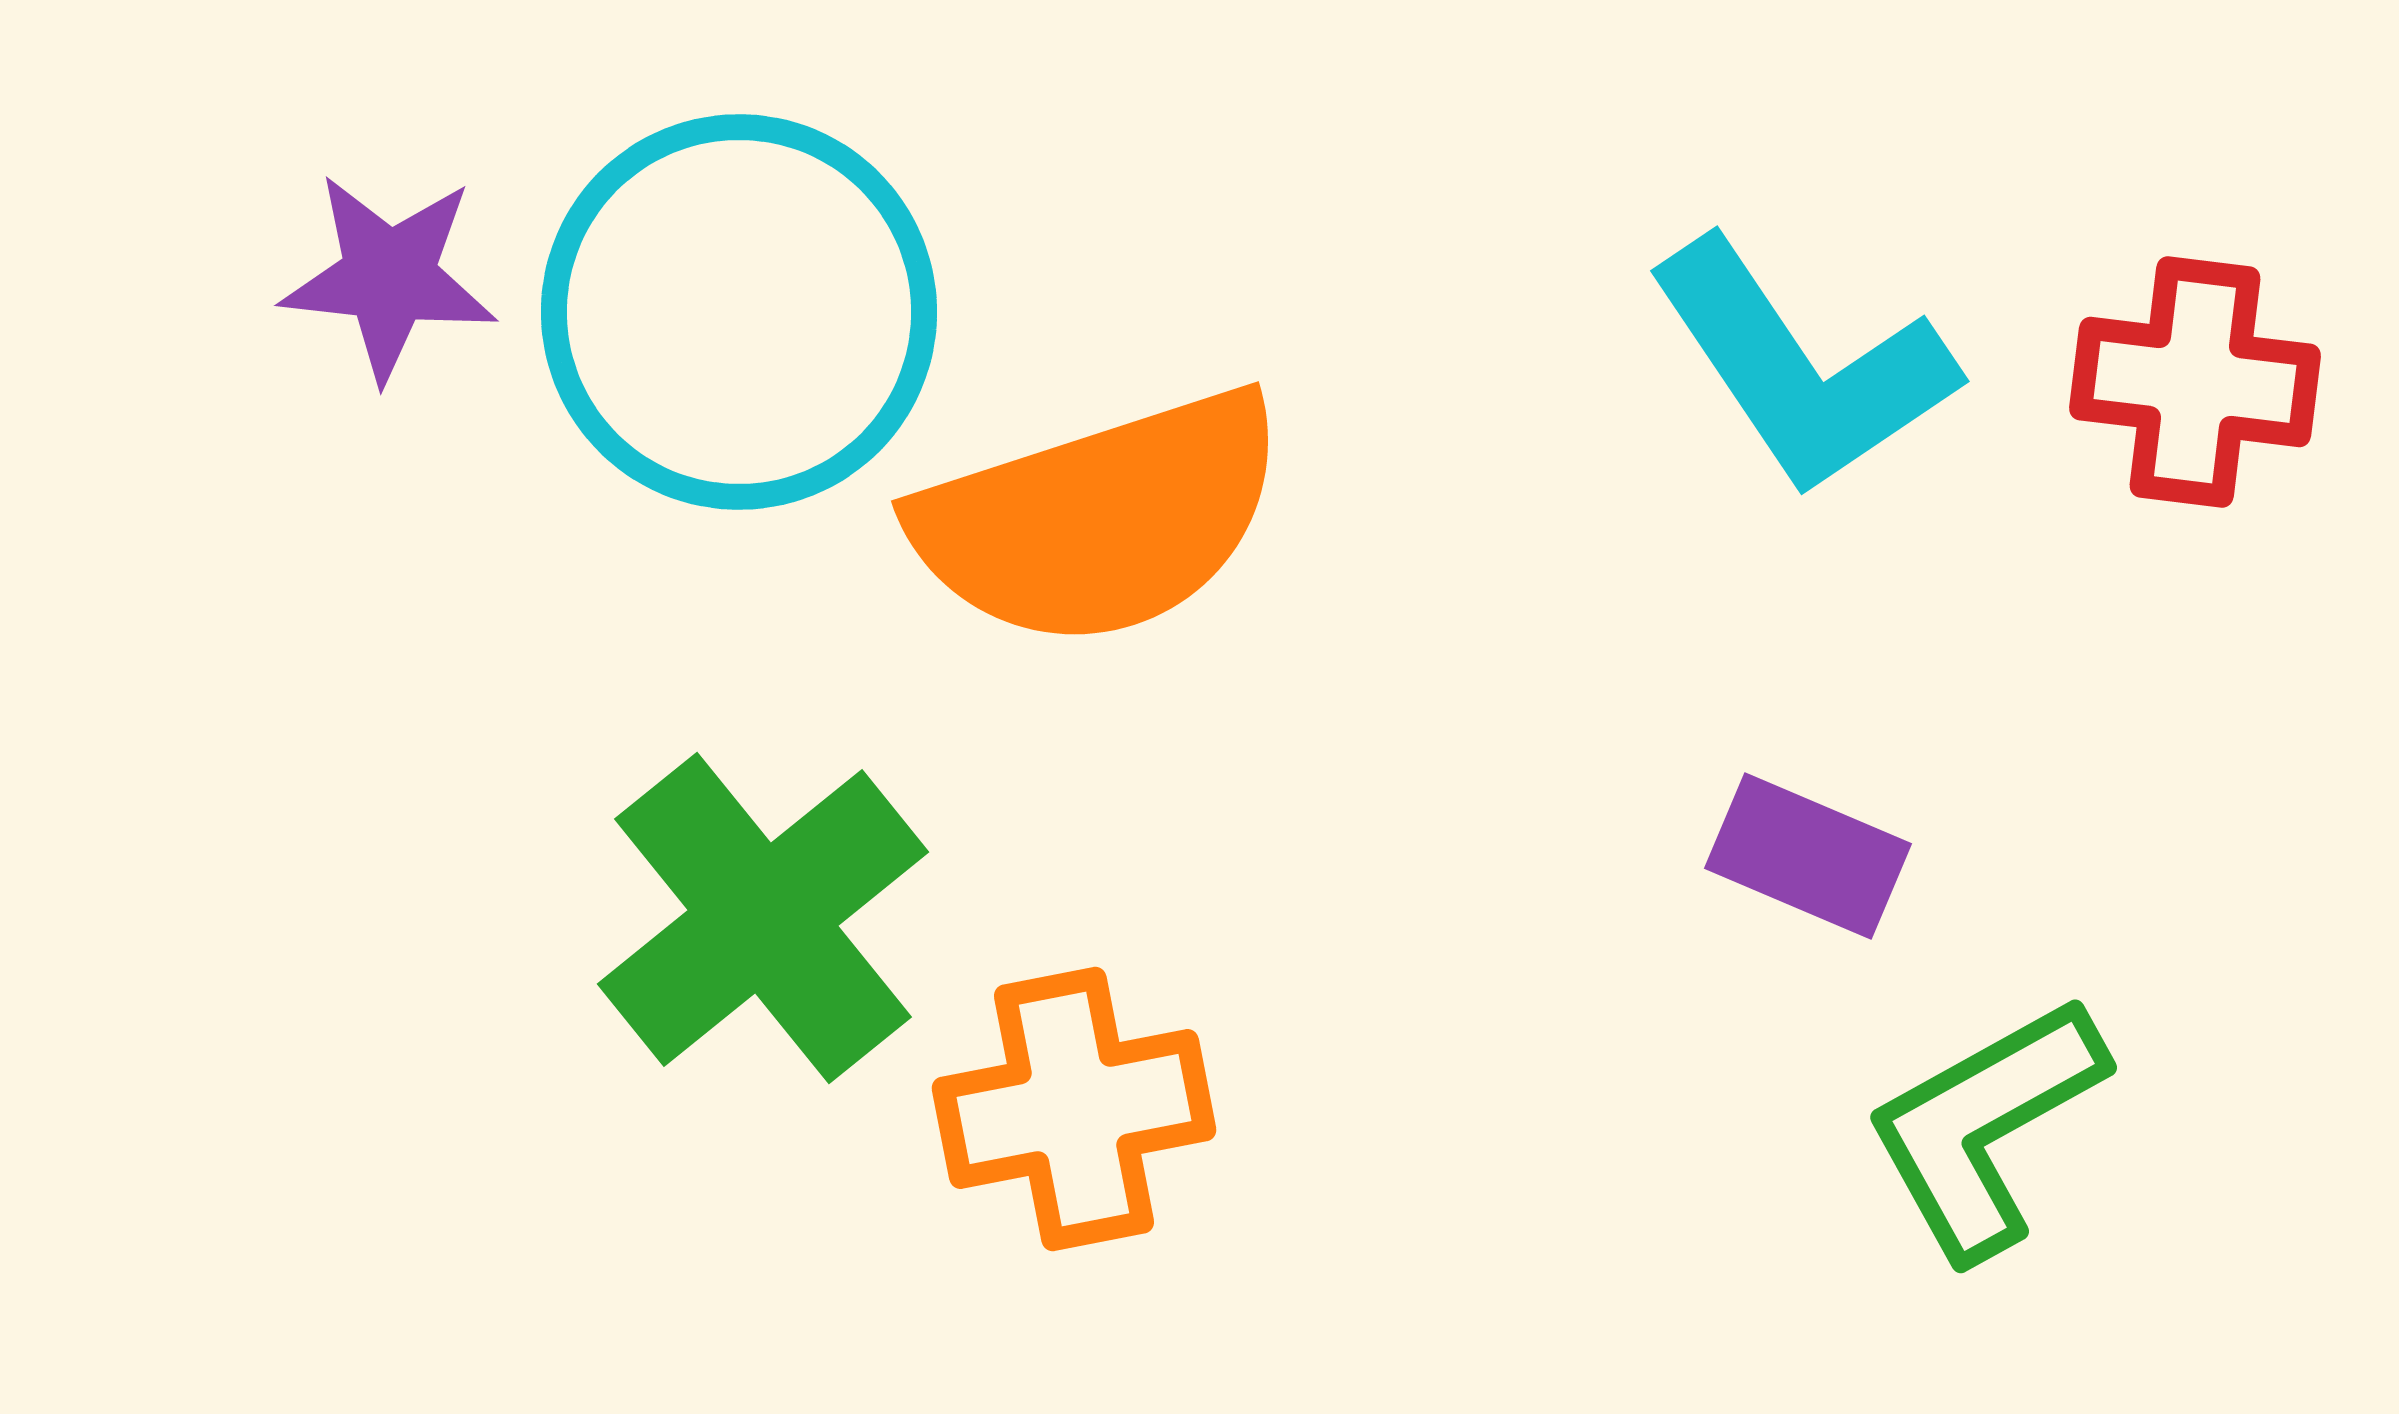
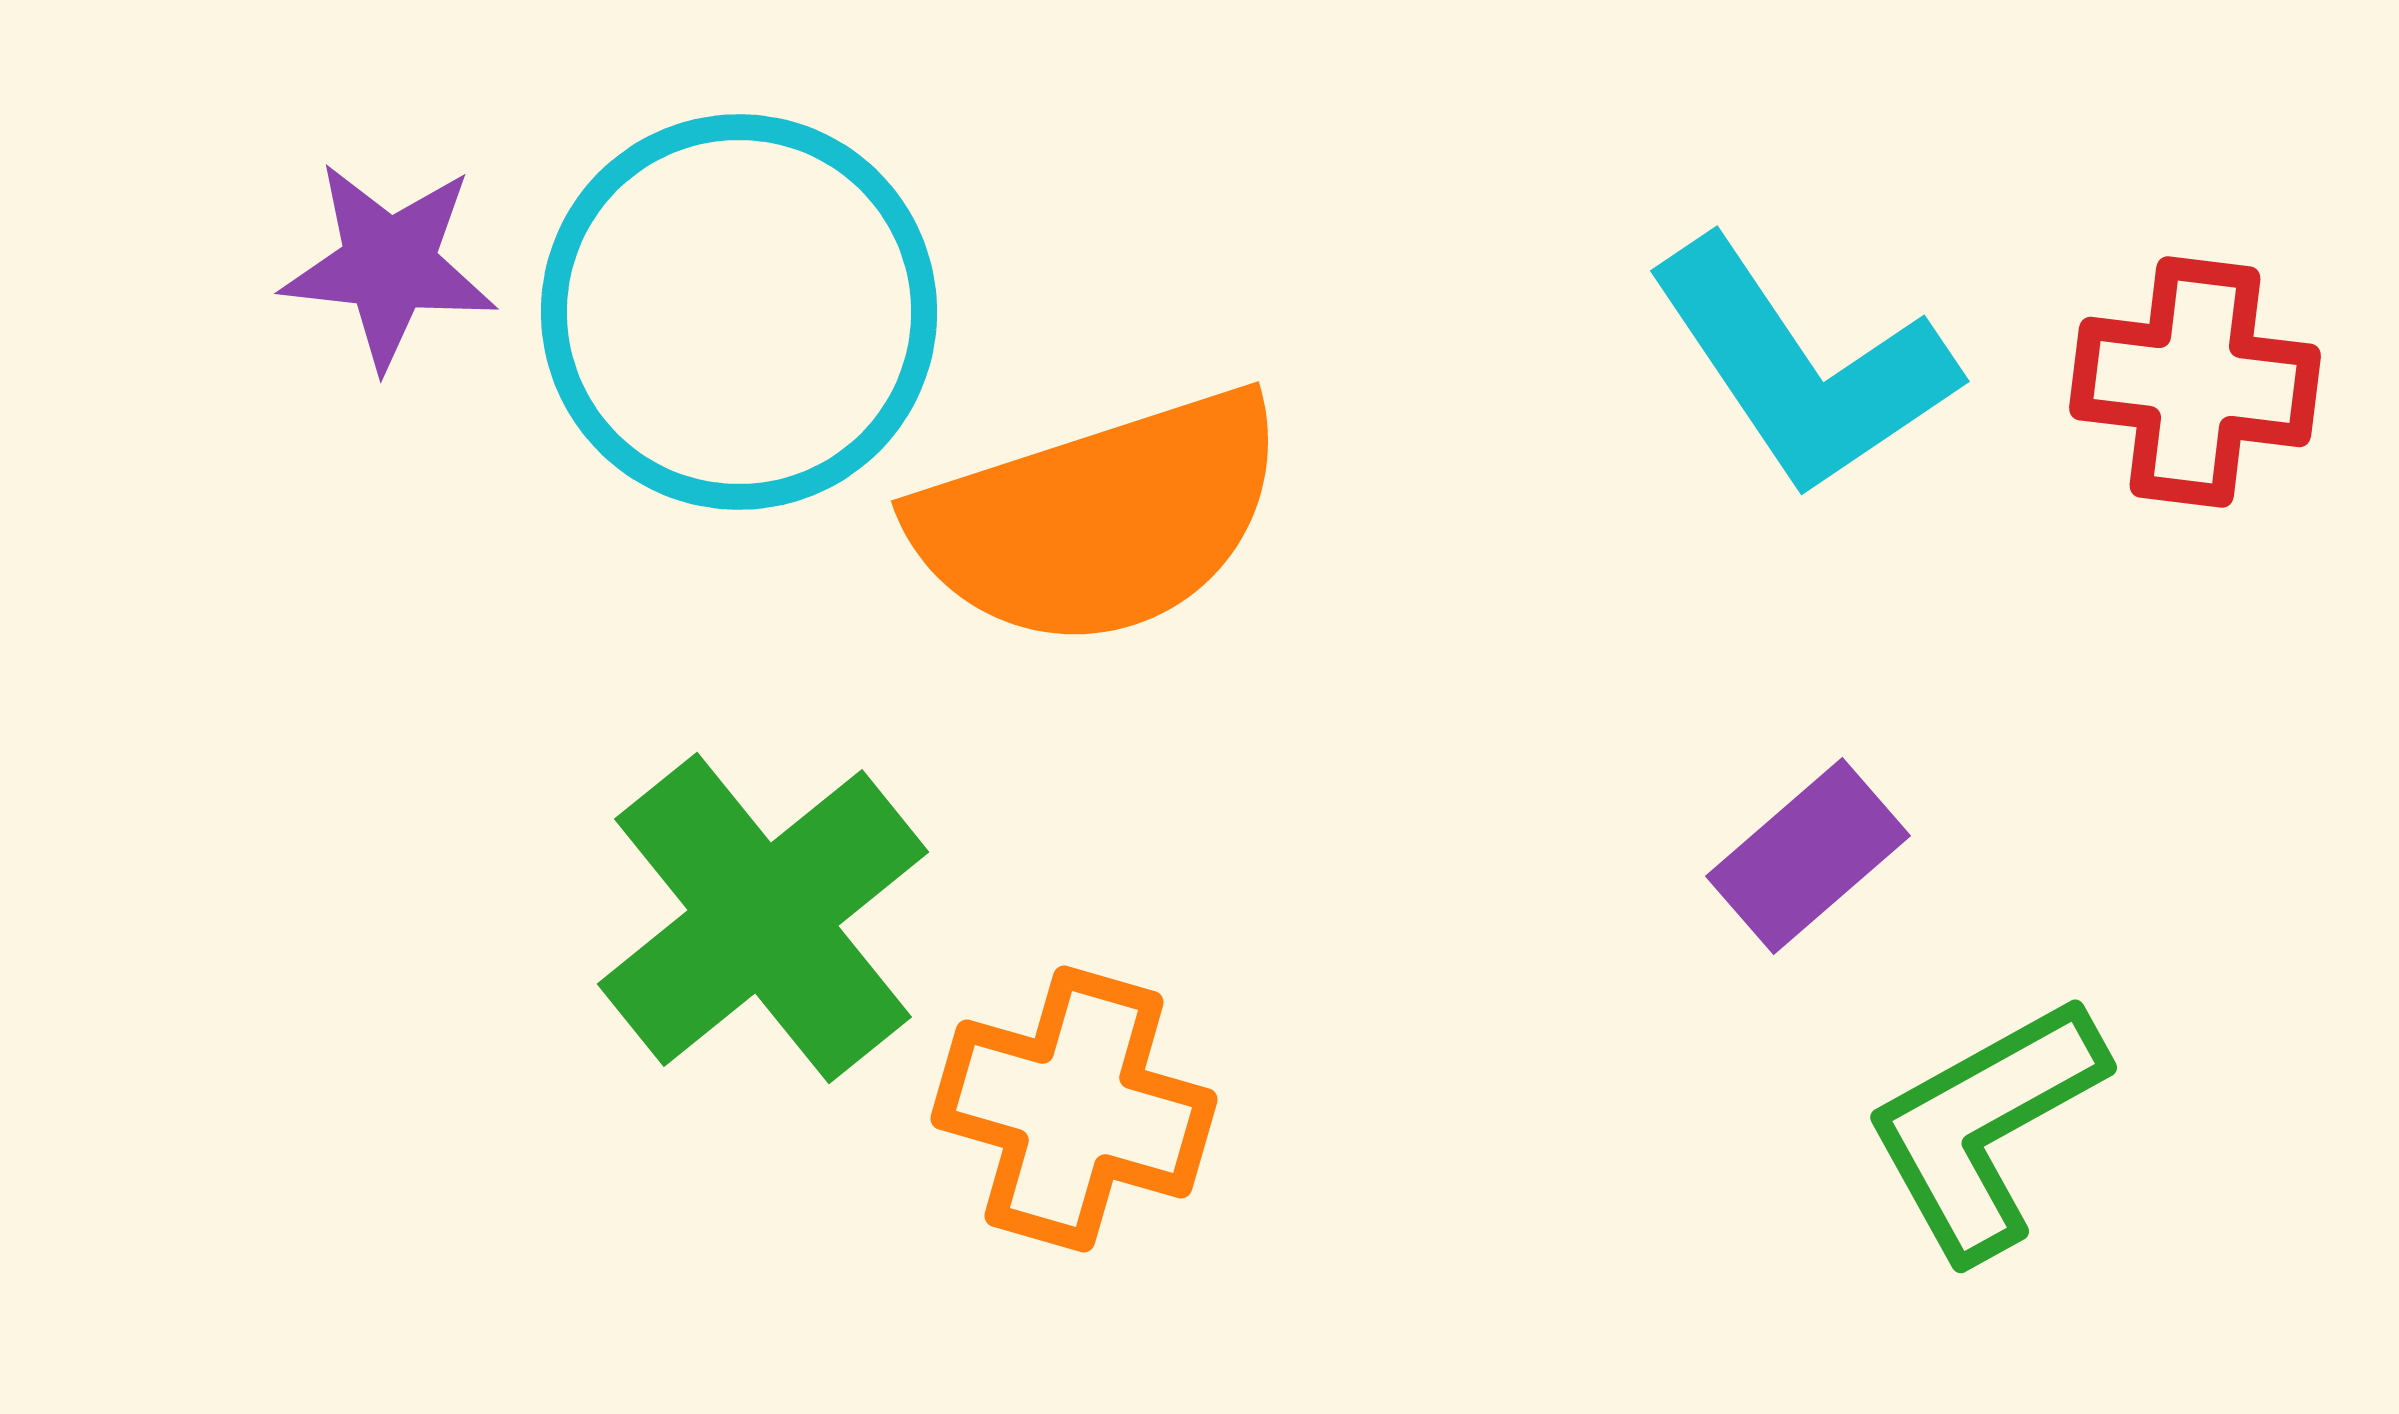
purple star: moved 12 px up
purple rectangle: rotated 64 degrees counterclockwise
orange cross: rotated 27 degrees clockwise
